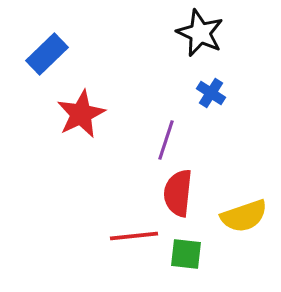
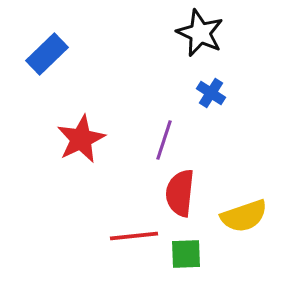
red star: moved 25 px down
purple line: moved 2 px left
red semicircle: moved 2 px right
green square: rotated 8 degrees counterclockwise
